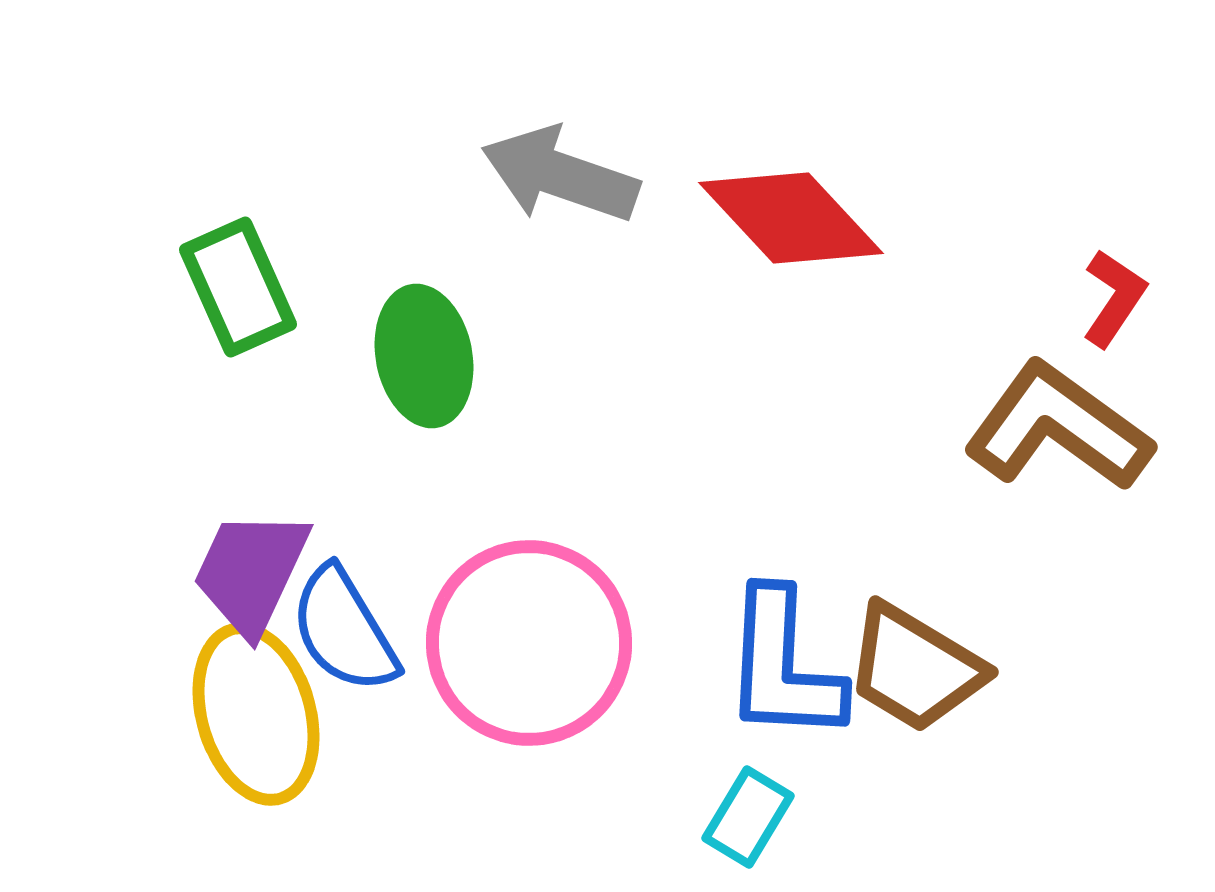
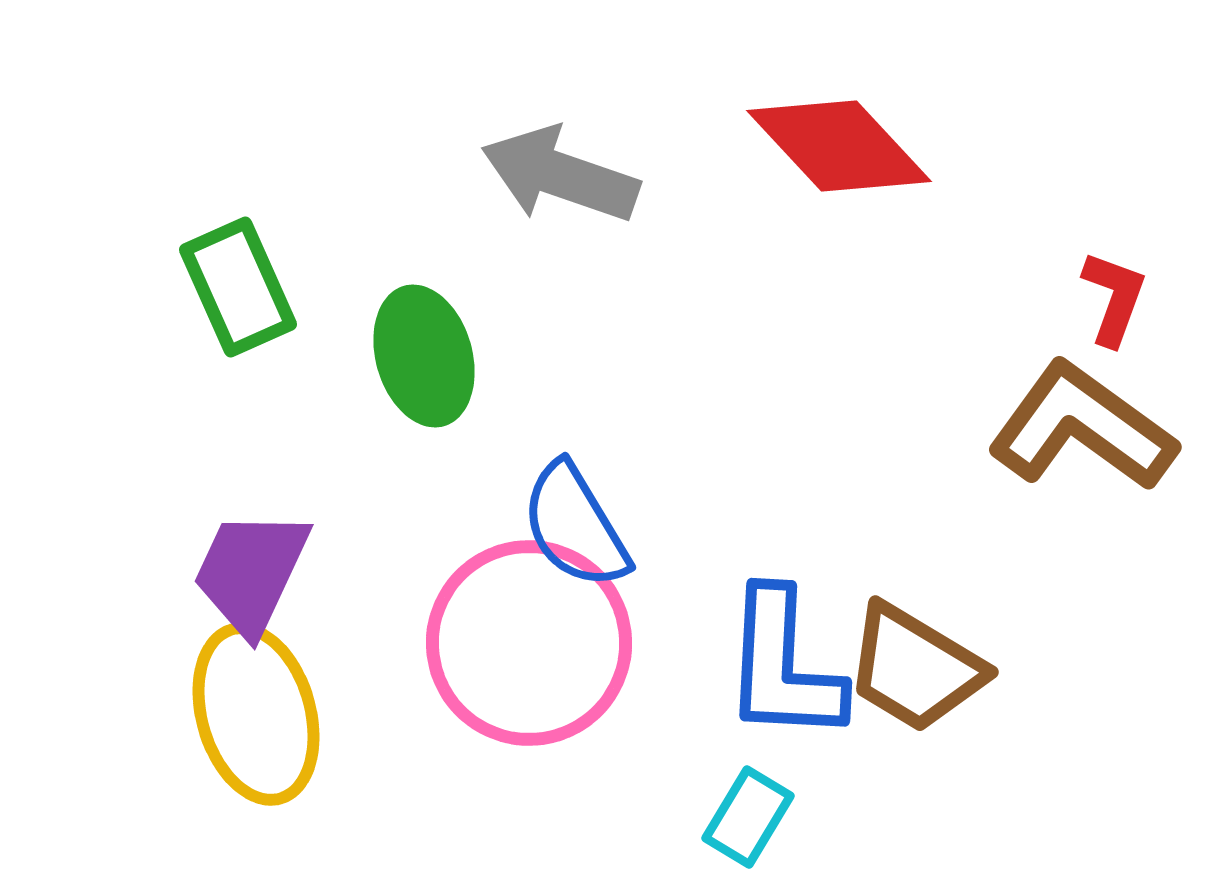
red diamond: moved 48 px right, 72 px up
red L-shape: rotated 14 degrees counterclockwise
green ellipse: rotated 5 degrees counterclockwise
brown L-shape: moved 24 px right
blue semicircle: moved 231 px right, 104 px up
